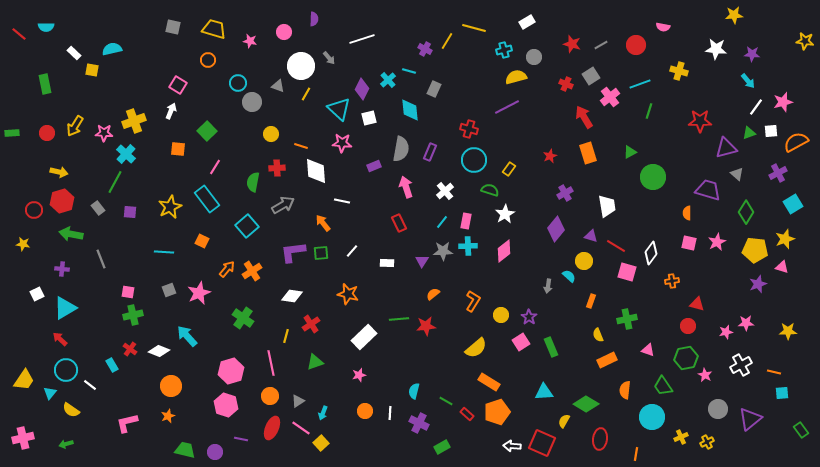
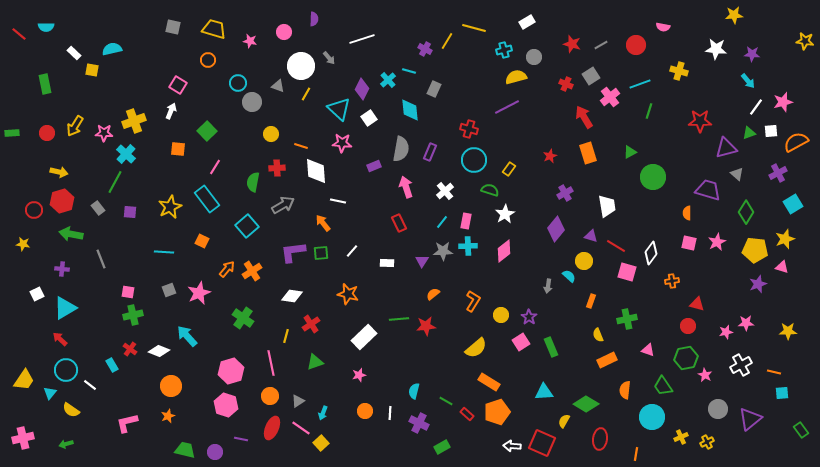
white square at (369, 118): rotated 21 degrees counterclockwise
white line at (342, 201): moved 4 px left
